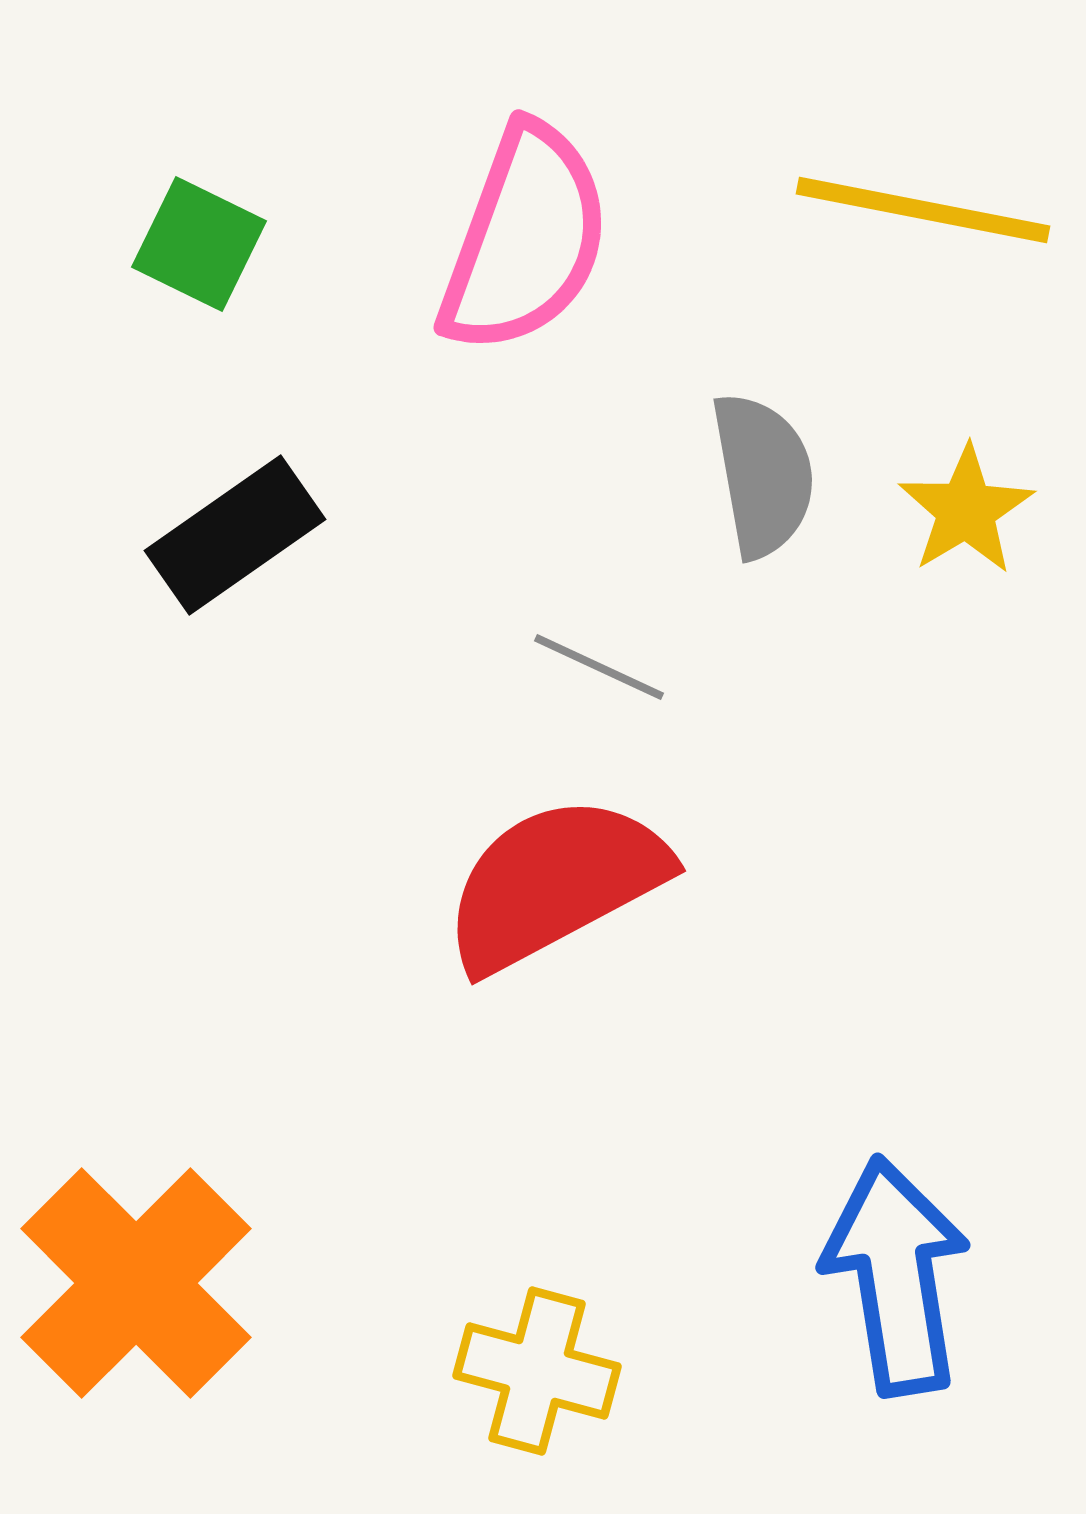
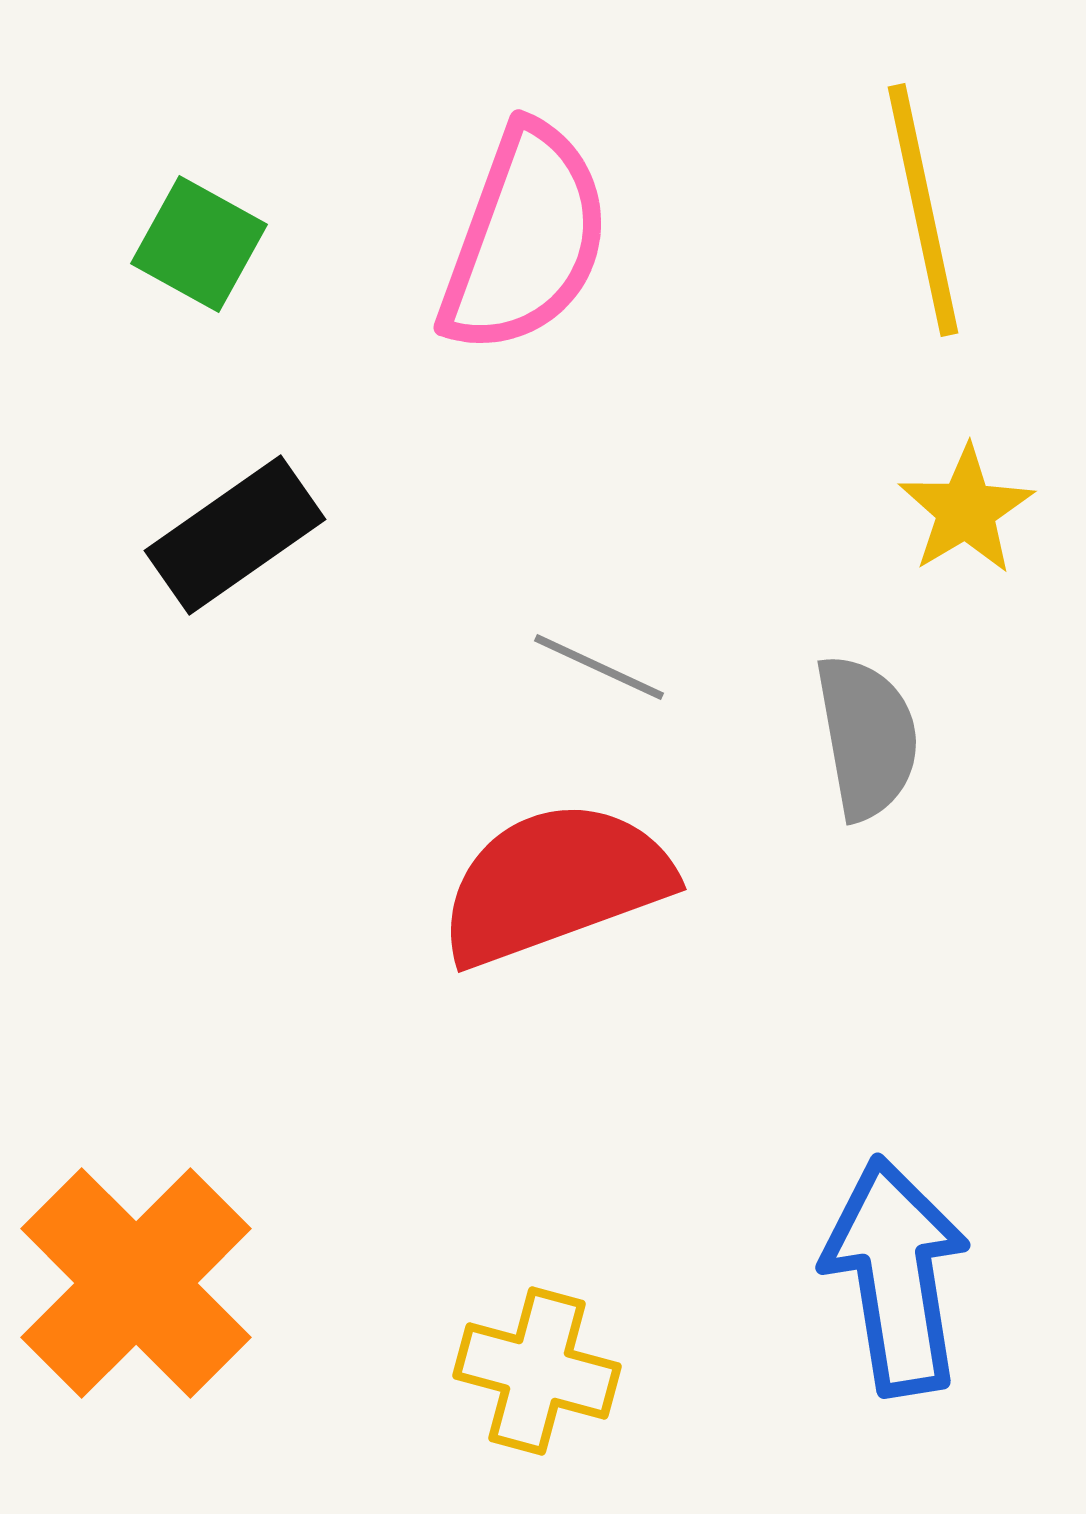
yellow line: rotated 67 degrees clockwise
green square: rotated 3 degrees clockwise
gray semicircle: moved 104 px right, 262 px down
red semicircle: rotated 8 degrees clockwise
